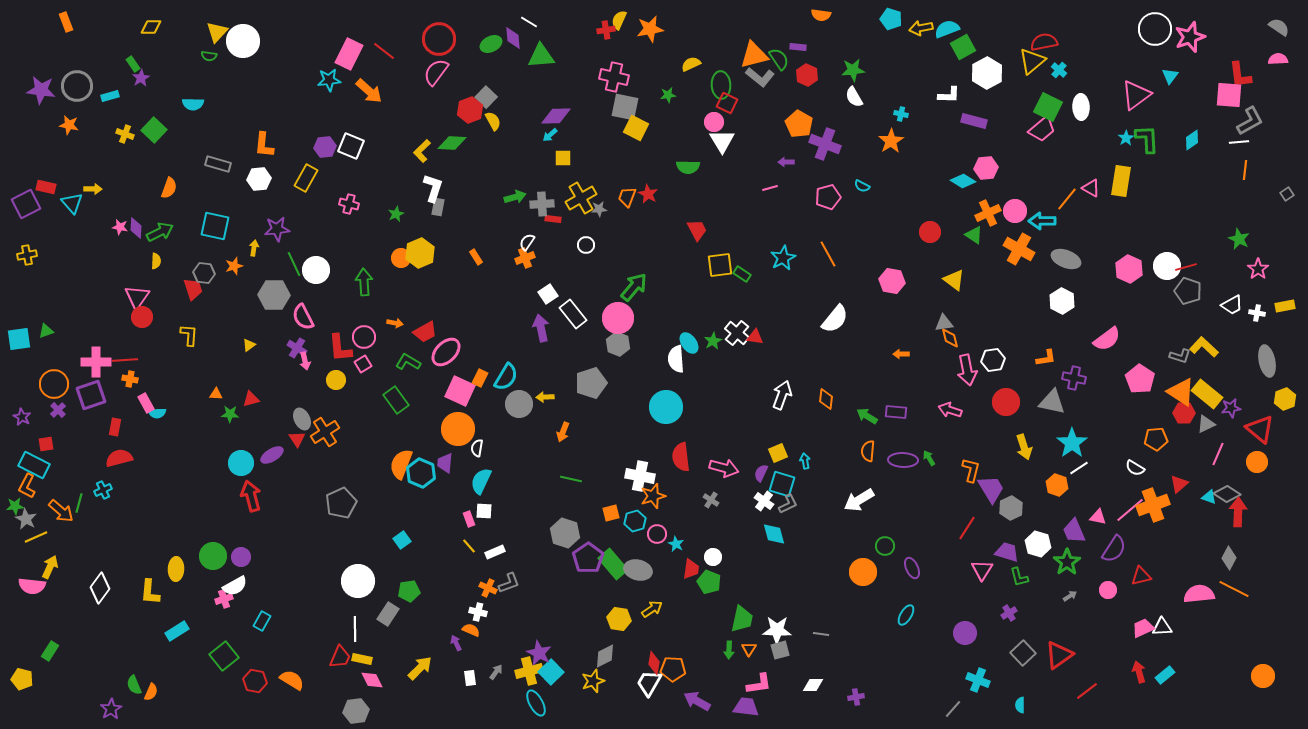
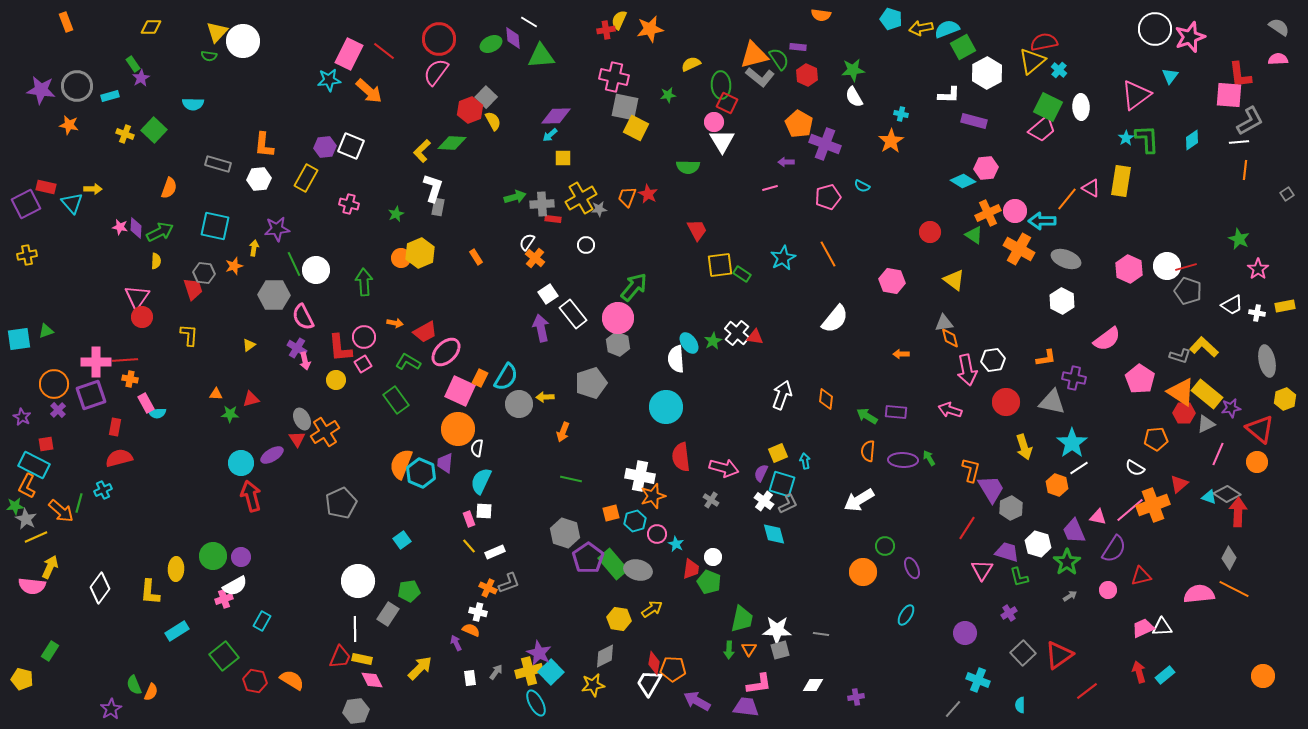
orange cross at (525, 258): moved 10 px right; rotated 30 degrees counterclockwise
yellow star at (593, 681): moved 4 px down; rotated 10 degrees clockwise
